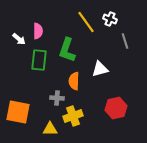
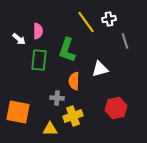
white cross: moved 1 px left; rotated 32 degrees counterclockwise
